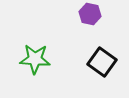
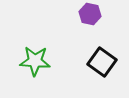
green star: moved 2 px down
